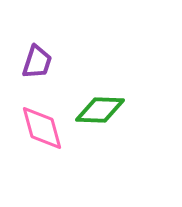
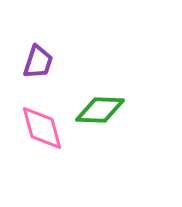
purple trapezoid: moved 1 px right
